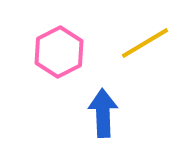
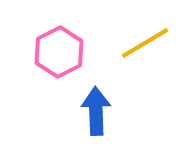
blue arrow: moved 7 px left, 2 px up
